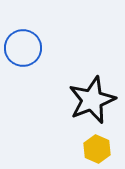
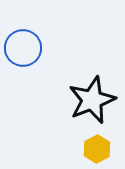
yellow hexagon: rotated 8 degrees clockwise
